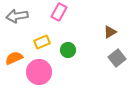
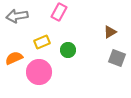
gray square: rotated 30 degrees counterclockwise
